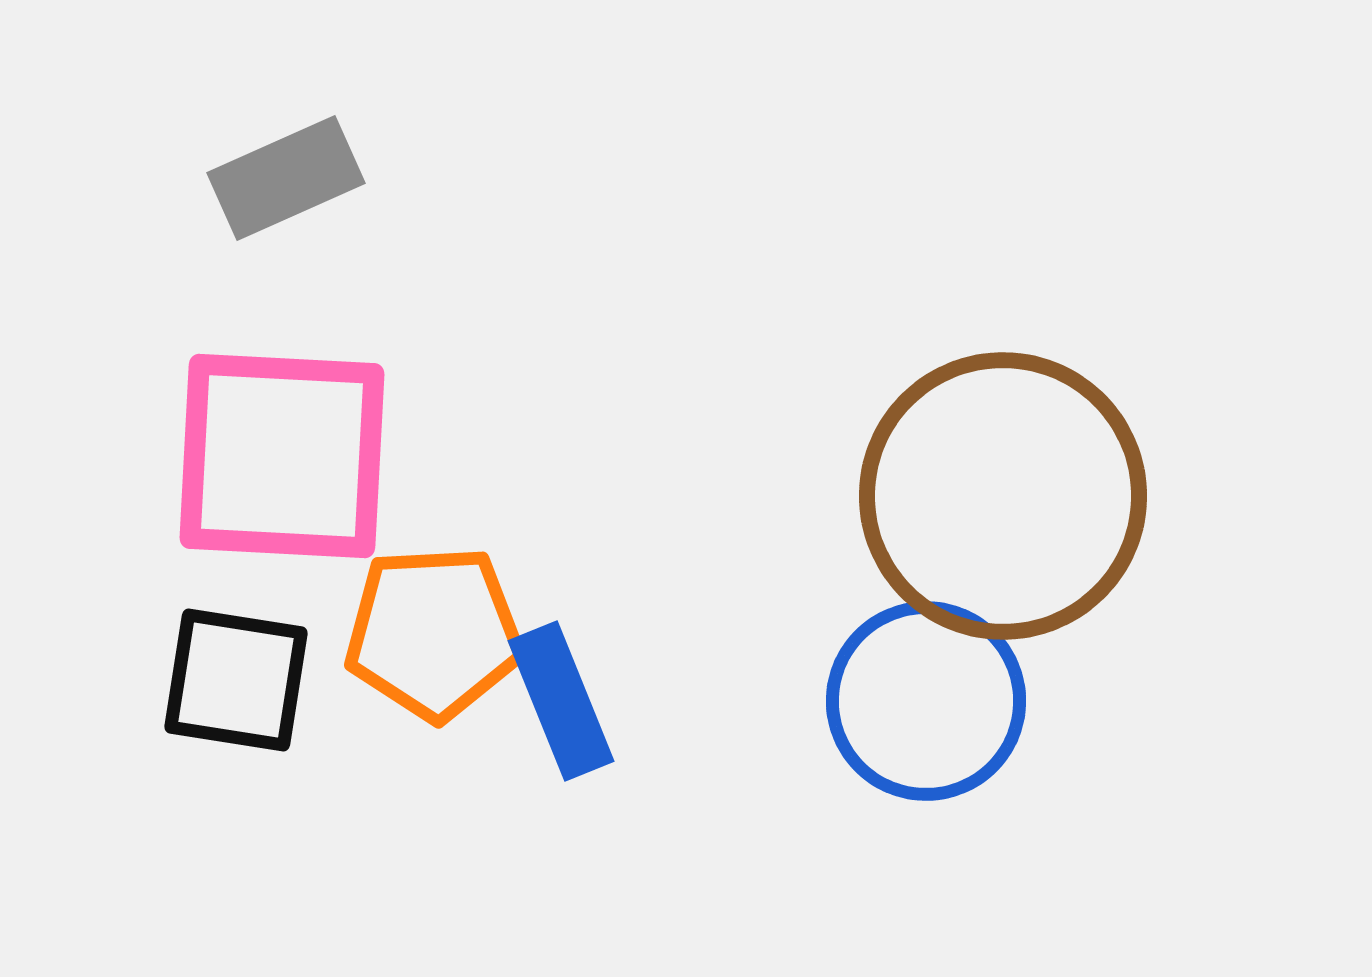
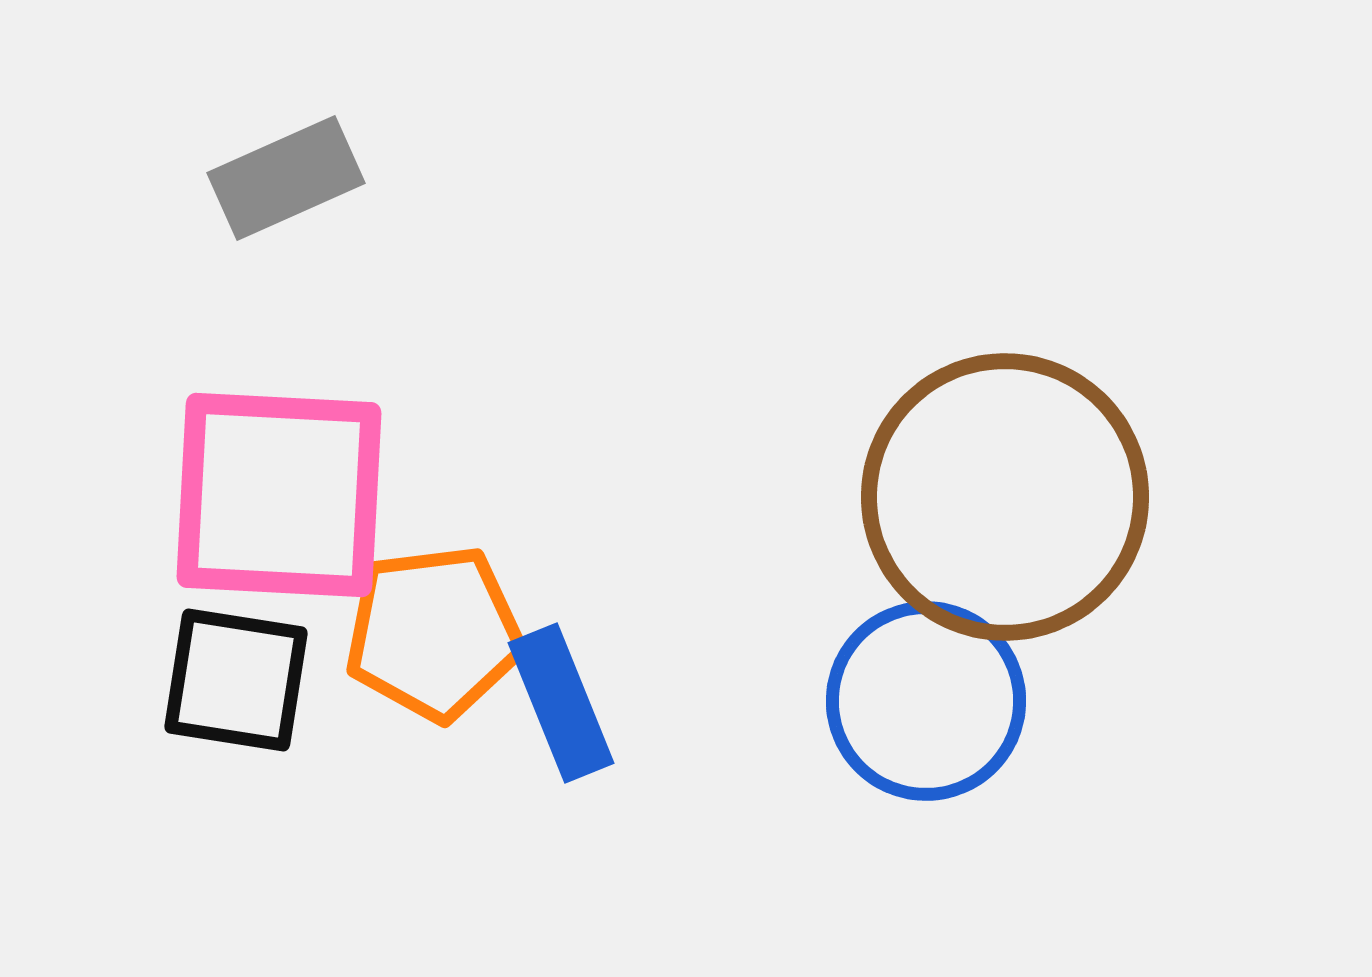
pink square: moved 3 px left, 39 px down
brown circle: moved 2 px right, 1 px down
orange pentagon: rotated 4 degrees counterclockwise
blue rectangle: moved 2 px down
